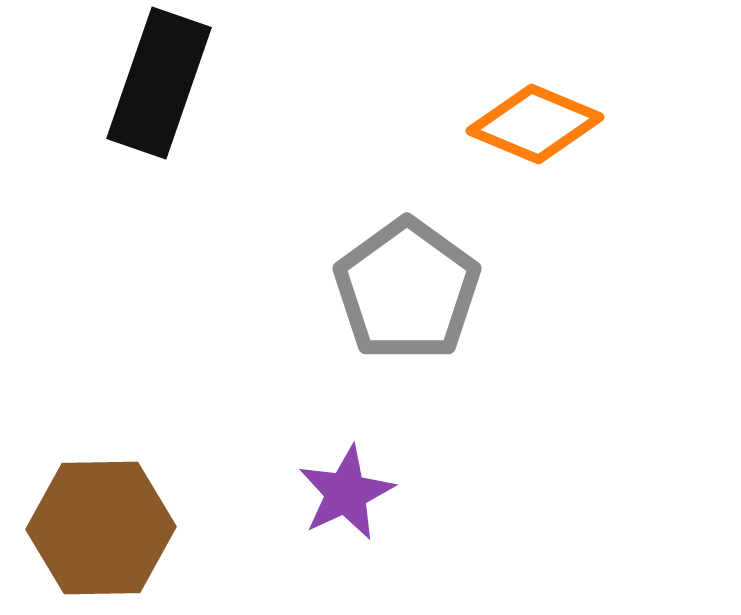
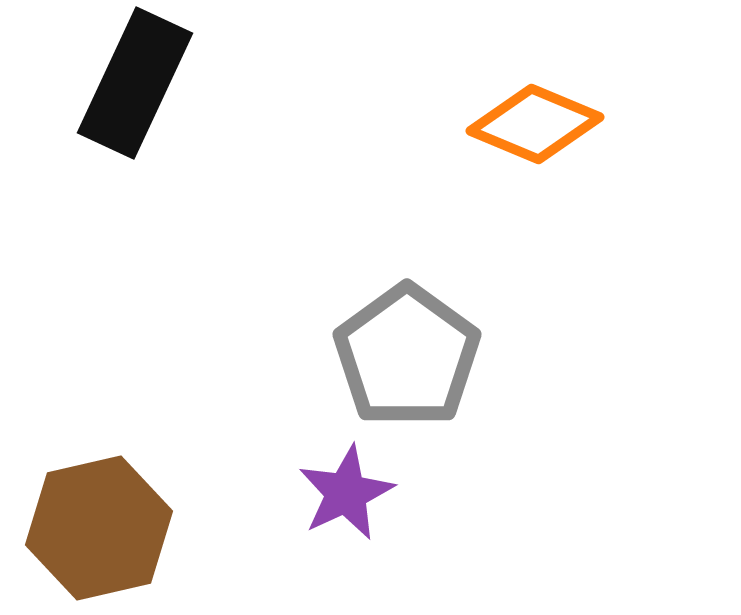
black rectangle: moved 24 px left; rotated 6 degrees clockwise
gray pentagon: moved 66 px down
brown hexagon: moved 2 px left; rotated 12 degrees counterclockwise
